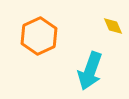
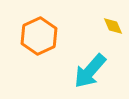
cyan arrow: rotated 21 degrees clockwise
